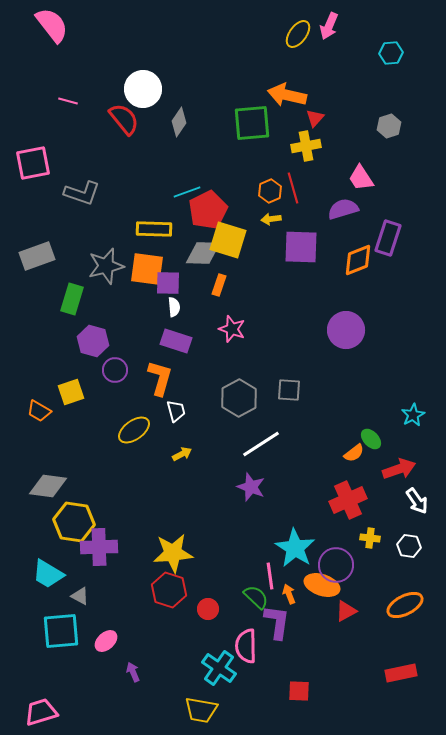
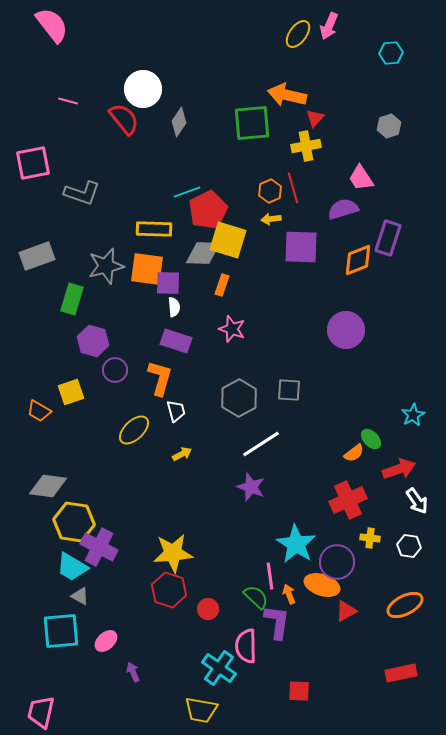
orange rectangle at (219, 285): moved 3 px right
yellow ellipse at (134, 430): rotated 8 degrees counterclockwise
purple cross at (99, 547): rotated 30 degrees clockwise
cyan star at (295, 548): moved 1 px right, 4 px up
purple circle at (336, 565): moved 1 px right, 3 px up
cyan trapezoid at (48, 574): moved 24 px right, 7 px up
pink trapezoid at (41, 712): rotated 60 degrees counterclockwise
